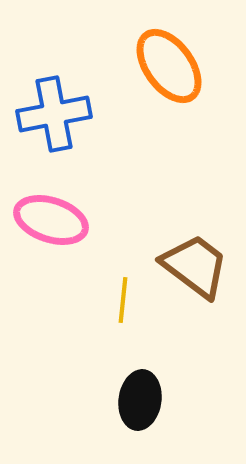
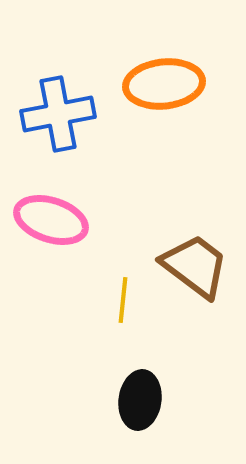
orange ellipse: moved 5 px left, 18 px down; rotated 60 degrees counterclockwise
blue cross: moved 4 px right
